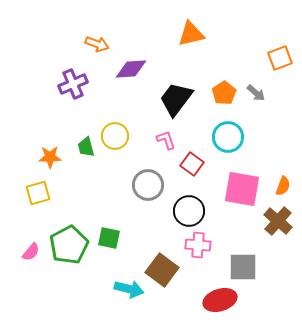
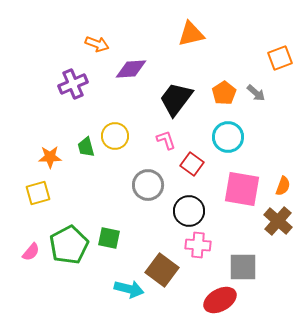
red ellipse: rotated 12 degrees counterclockwise
